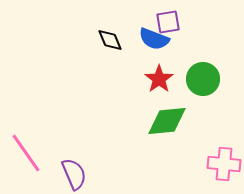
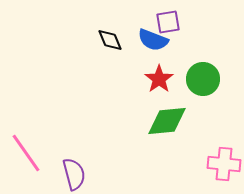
blue semicircle: moved 1 px left, 1 px down
purple semicircle: rotated 8 degrees clockwise
